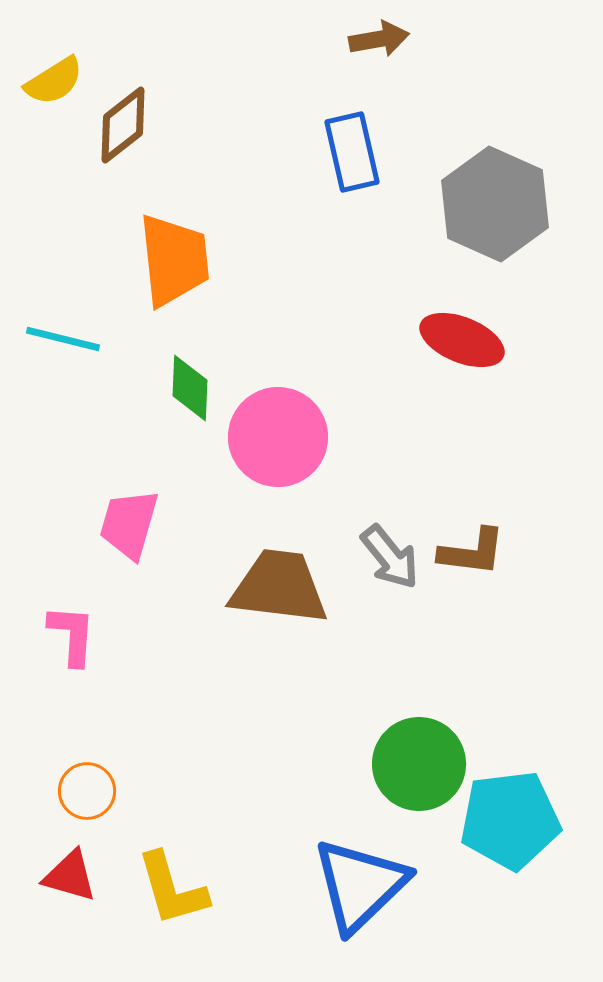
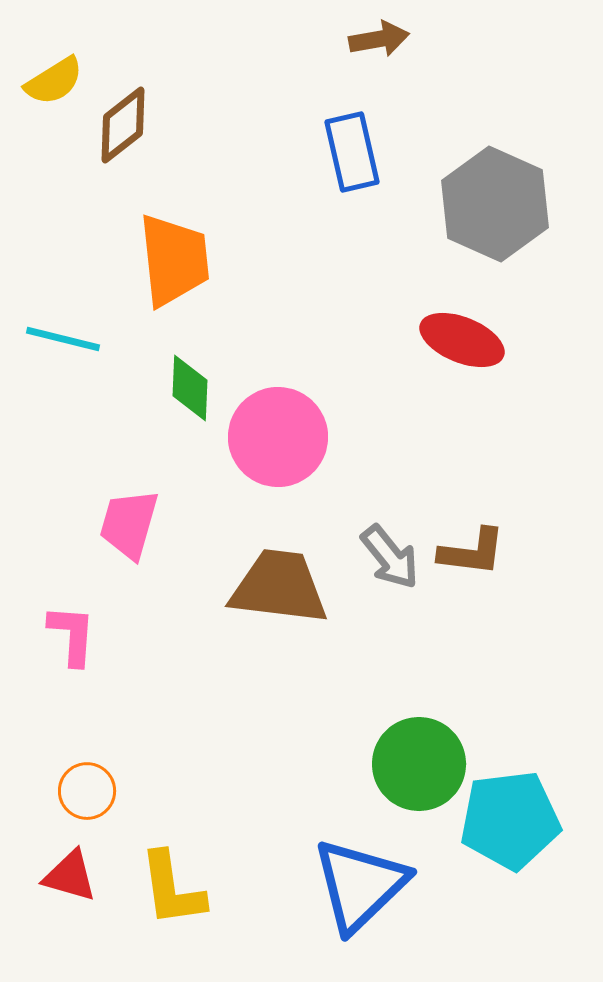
yellow L-shape: rotated 8 degrees clockwise
